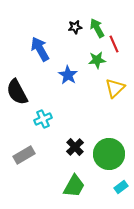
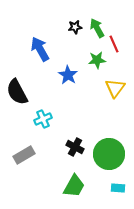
yellow triangle: rotated 10 degrees counterclockwise
black cross: rotated 18 degrees counterclockwise
cyan rectangle: moved 3 px left, 1 px down; rotated 40 degrees clockwise
